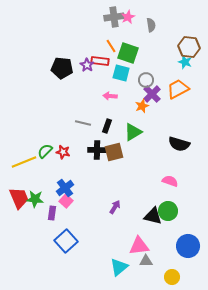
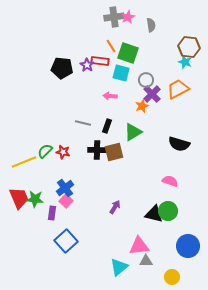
black triangle: moved 1 px right, 2 px up
